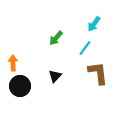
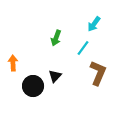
green arrow: rotated 21 degrees counterclockwise
cyan line: moved 2 px left
brown L-shape: rotated 30 degrees clockwise
black circle: moved 13 px right
